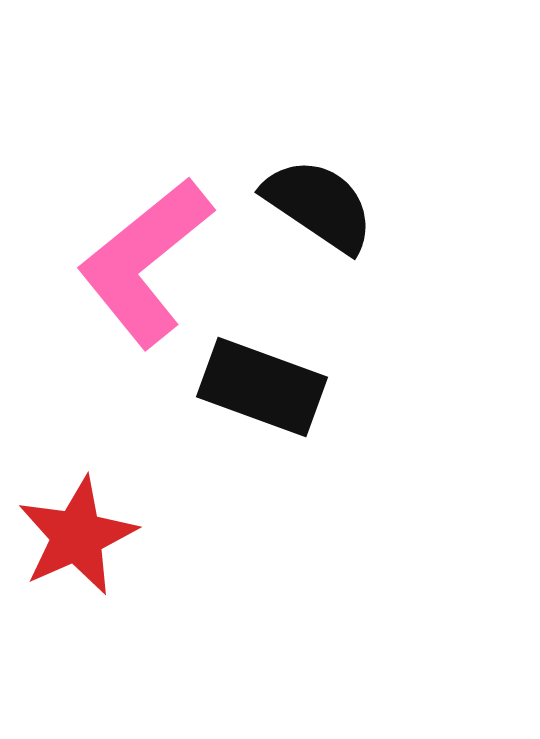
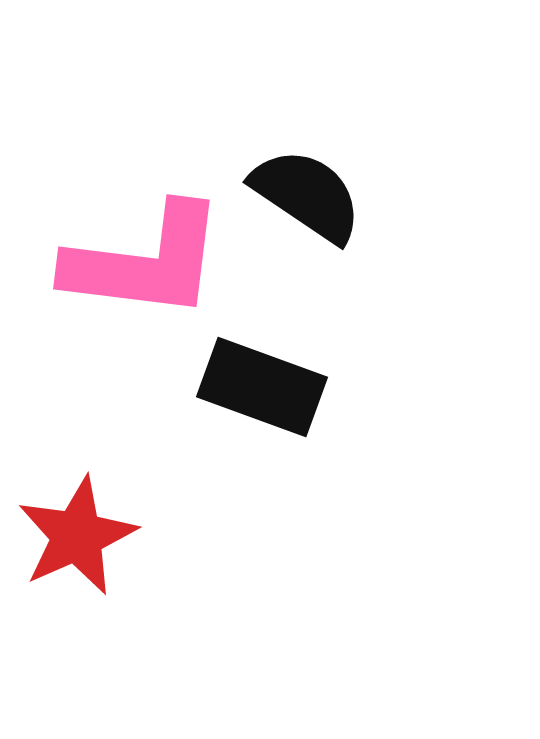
black semicircle: moved 12 px left, 10 px up
pink L-shape: rotated 134 degrees counterclockwise
